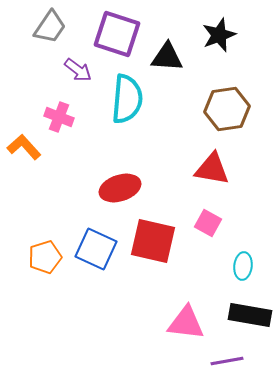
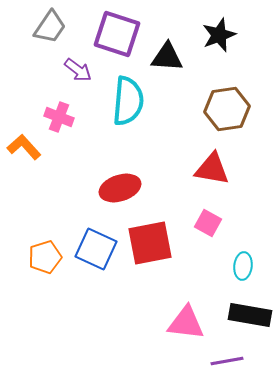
cyan semicircle: moved 1 px right, 2 px down
red square: moved 3 px left, 2 px down; rotated 24 degrees counterclockwise
